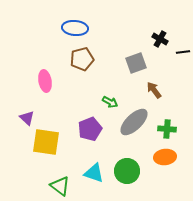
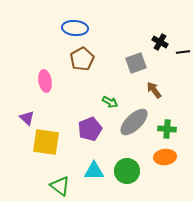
black cross: moved 3 px down
brown pentagon: rotated 15 degrees counterclockwise
cyan triangle: moved 2 px up; rotated 20 degrees counterclockwise
